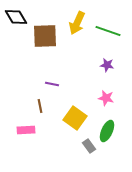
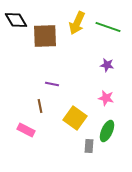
black diamond: moved 3 px down
green line: moved 4 px up
pink rectangle: rotated 30 degrees clockwise
gray rectangle: rotated 40 degrees clockwise
